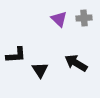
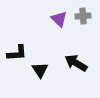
gray cross: moved 1 px left, 2 px up
black L-shape: moved 1 px right, 2 px up
